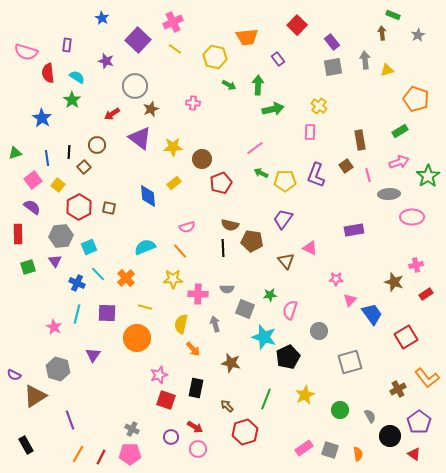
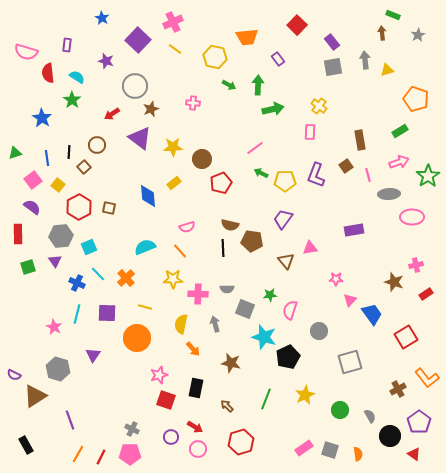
pink triangle at (310, 248): rotated 35 degrees counterclockwise
red hexagon at (245, 432): moved 4 px left, 10 px down
